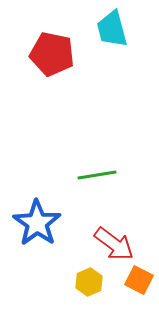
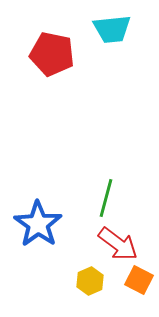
cyan trapezoid: rotated 81 degrees counterclockwise
green line: moved 9 px right, 23 px down; rotated 66 degrees counterclockwise
blue star: moved 1 px right, 1 px down
red arrow: moved 4 px right
yellow hexagon: moved 1 px right, 1 px up
